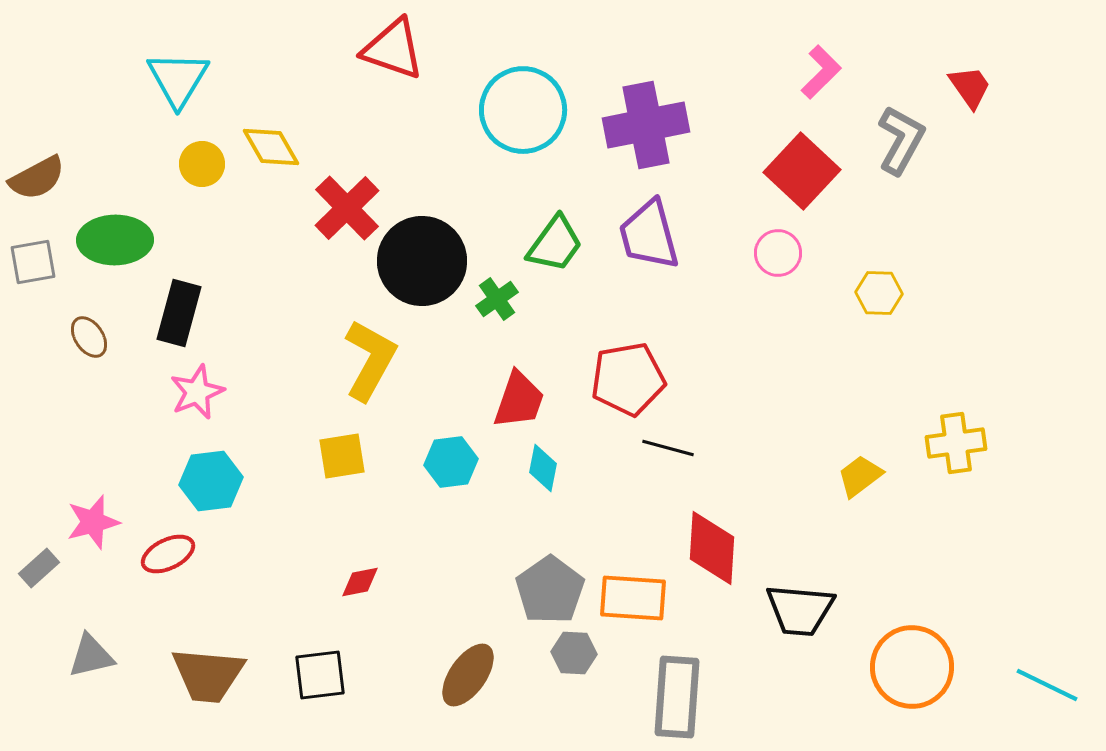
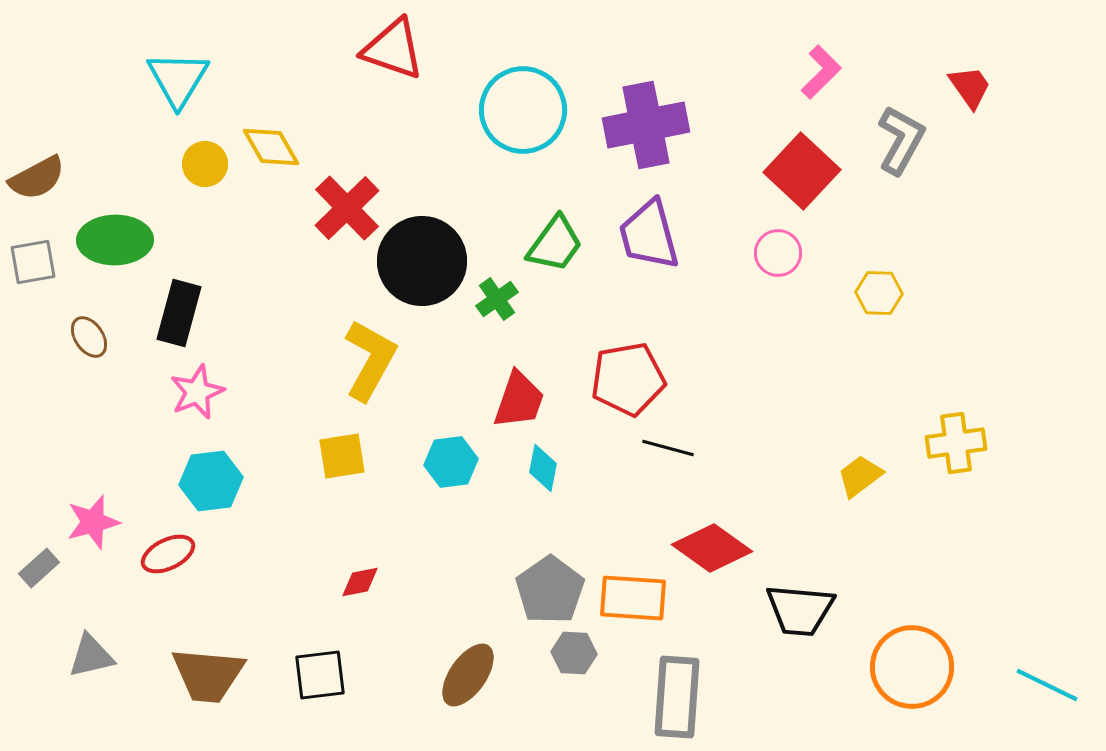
yellow circle at (202, 164): moved 3 px right
red diamond at (712, 548): rotated 58 degrees counterclockwise
